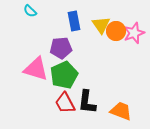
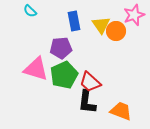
pink star: moved 18 px up
red trapezoid: moved 25 px right, 21 px up; rotated 20 degrees counterclockwise
